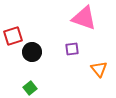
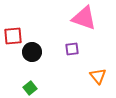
red square: rotated 12 degrees clockwise
orange triangle: moved 1 px left, 7 px down
